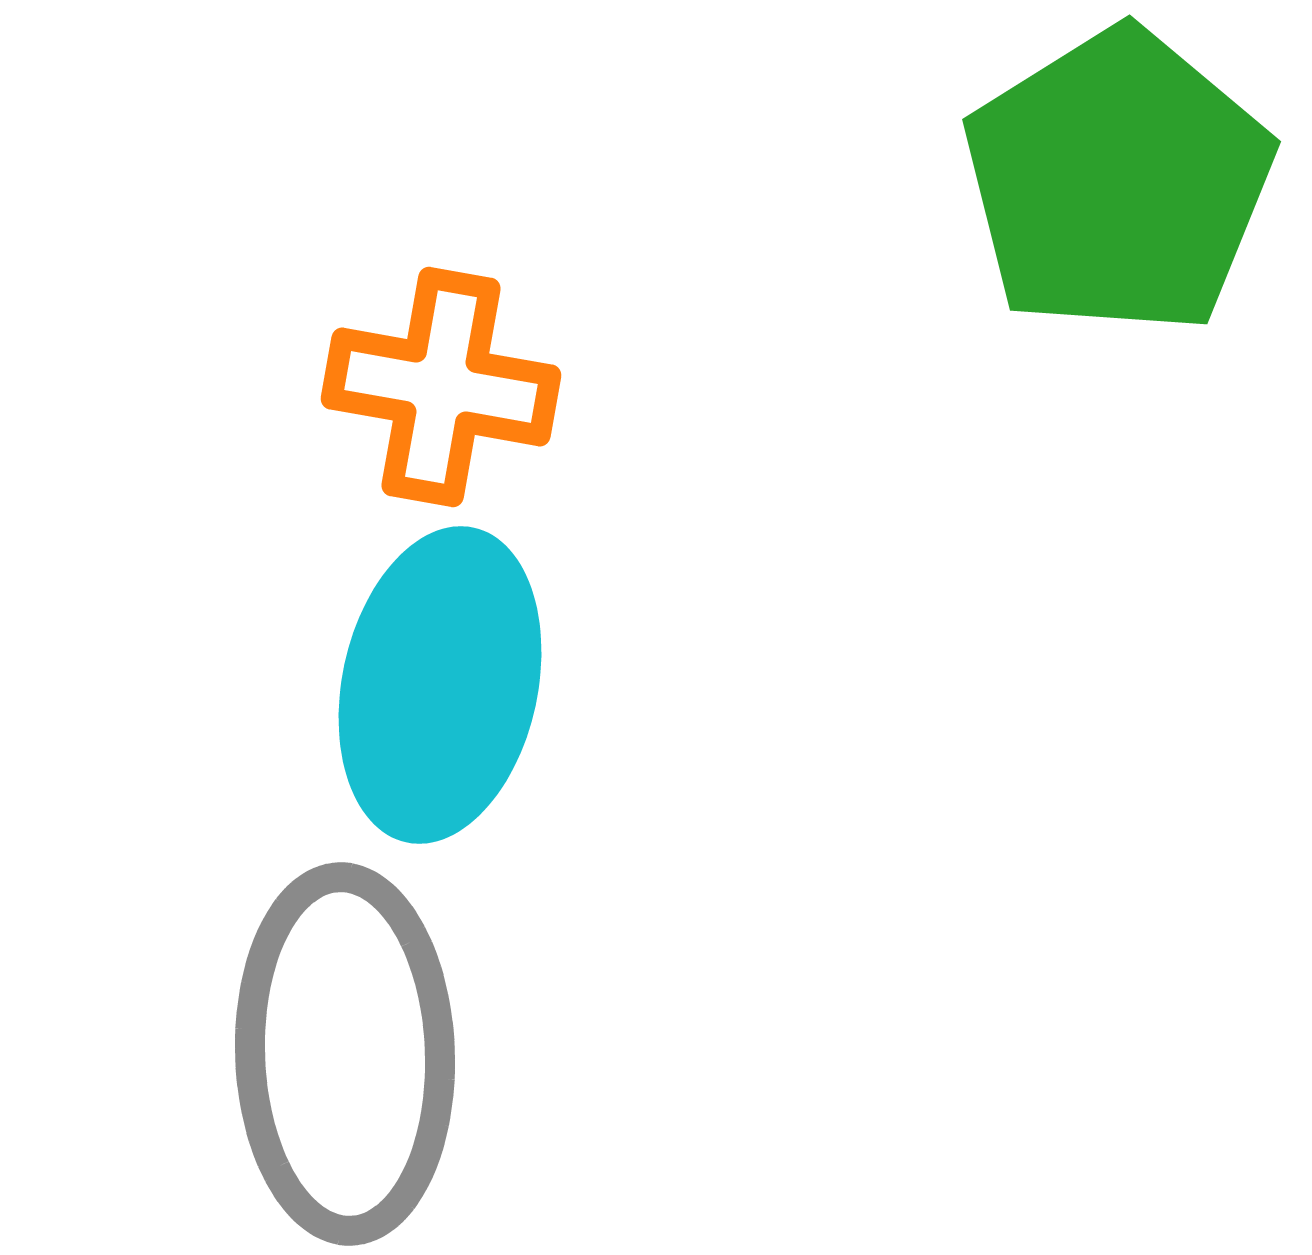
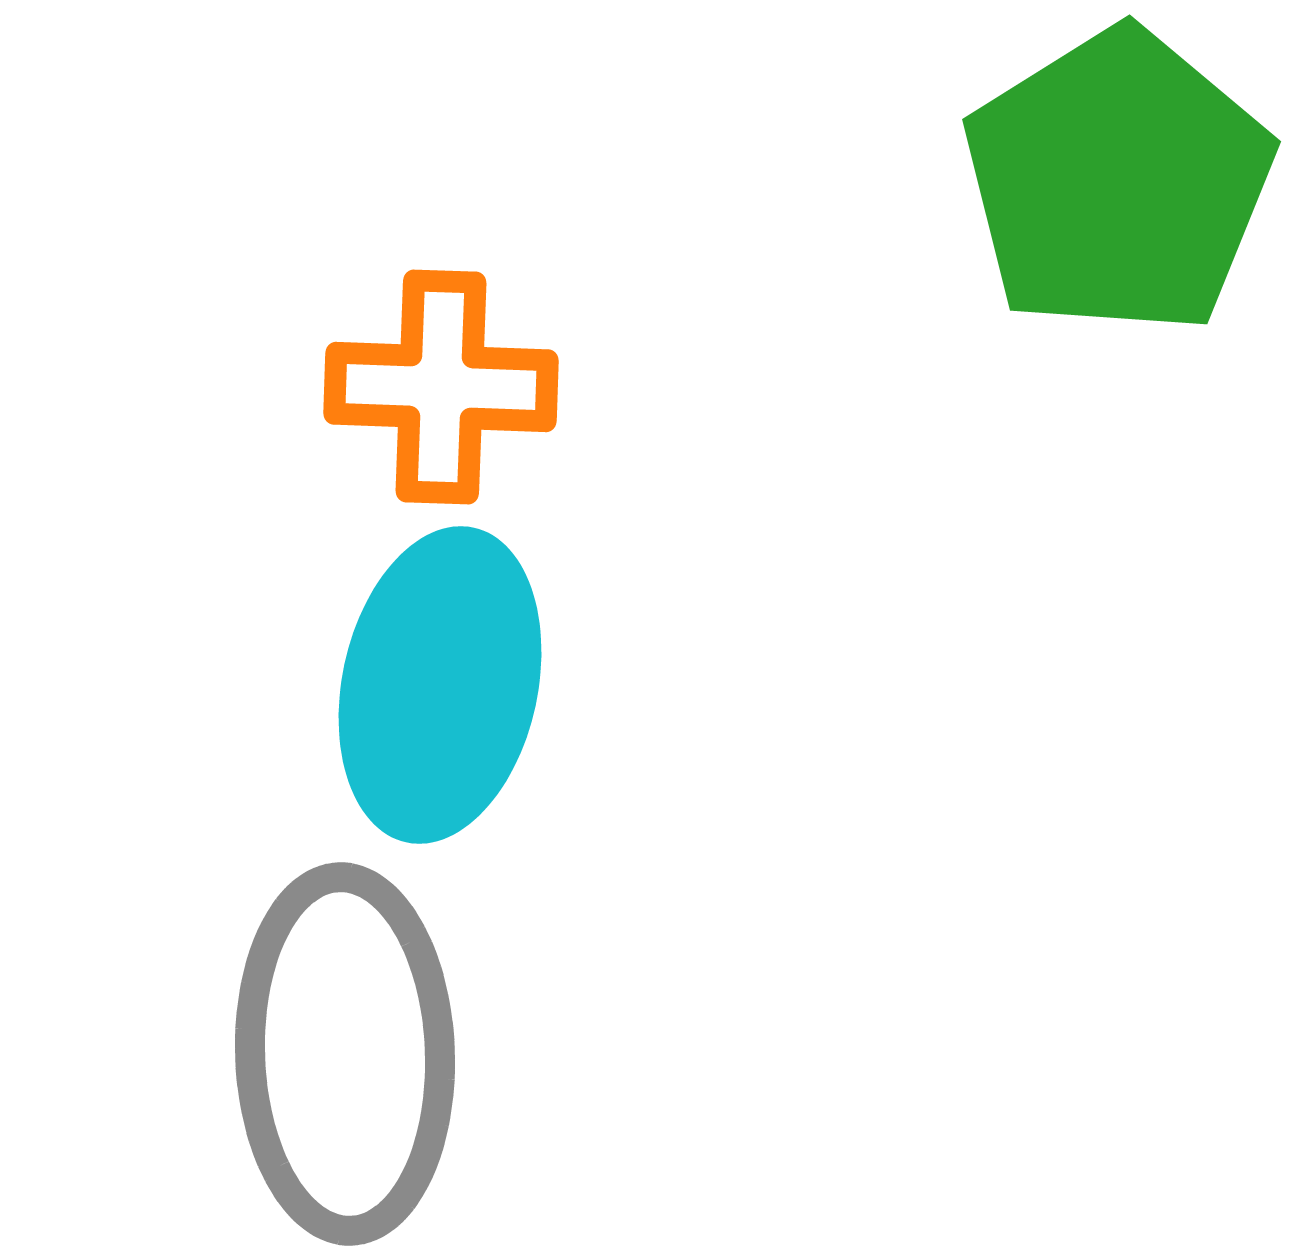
orange cross: rotated 8 degrees counterclockwise
